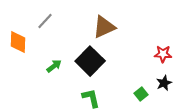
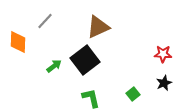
brown triangle: moved 6 px left
black square: moved 5 px left, 1 px up; rotated 8 degrees clockwise
green square: moved 8 px left
